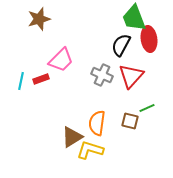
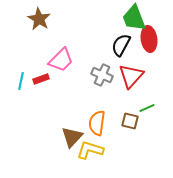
brown star: rotated 25 degrees counterclockwise
brown triangle: rotated 15 degrees counterclockwise
